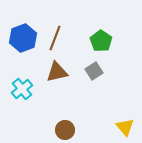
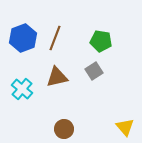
green pentagon: rotated 25 degrees counterclockwise
brown triangle: moved 5 px down
cyan cross: rotated 10 degrees counterclockwise
brown circle: moved 1 px left, 1 px up
